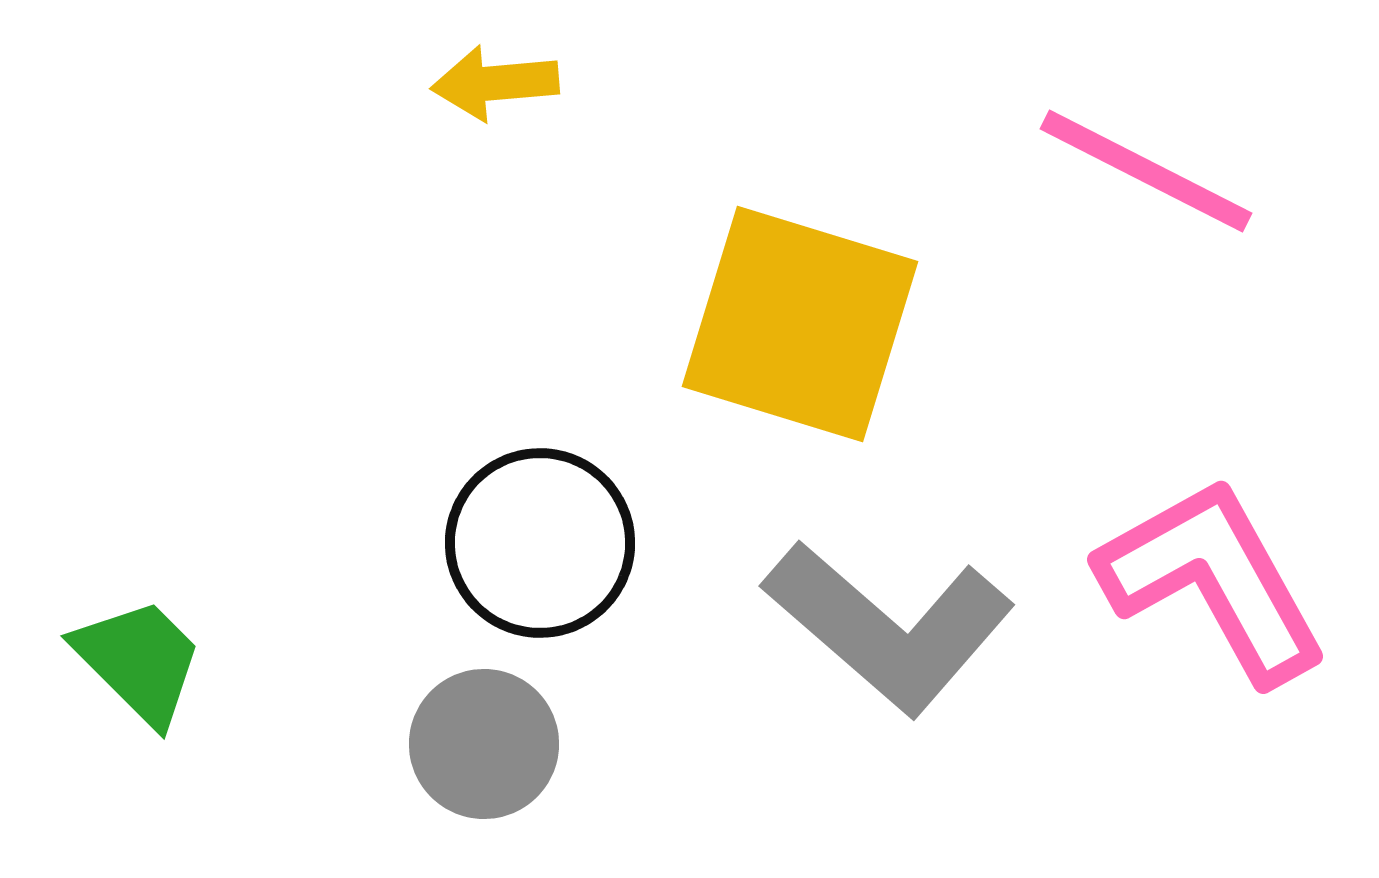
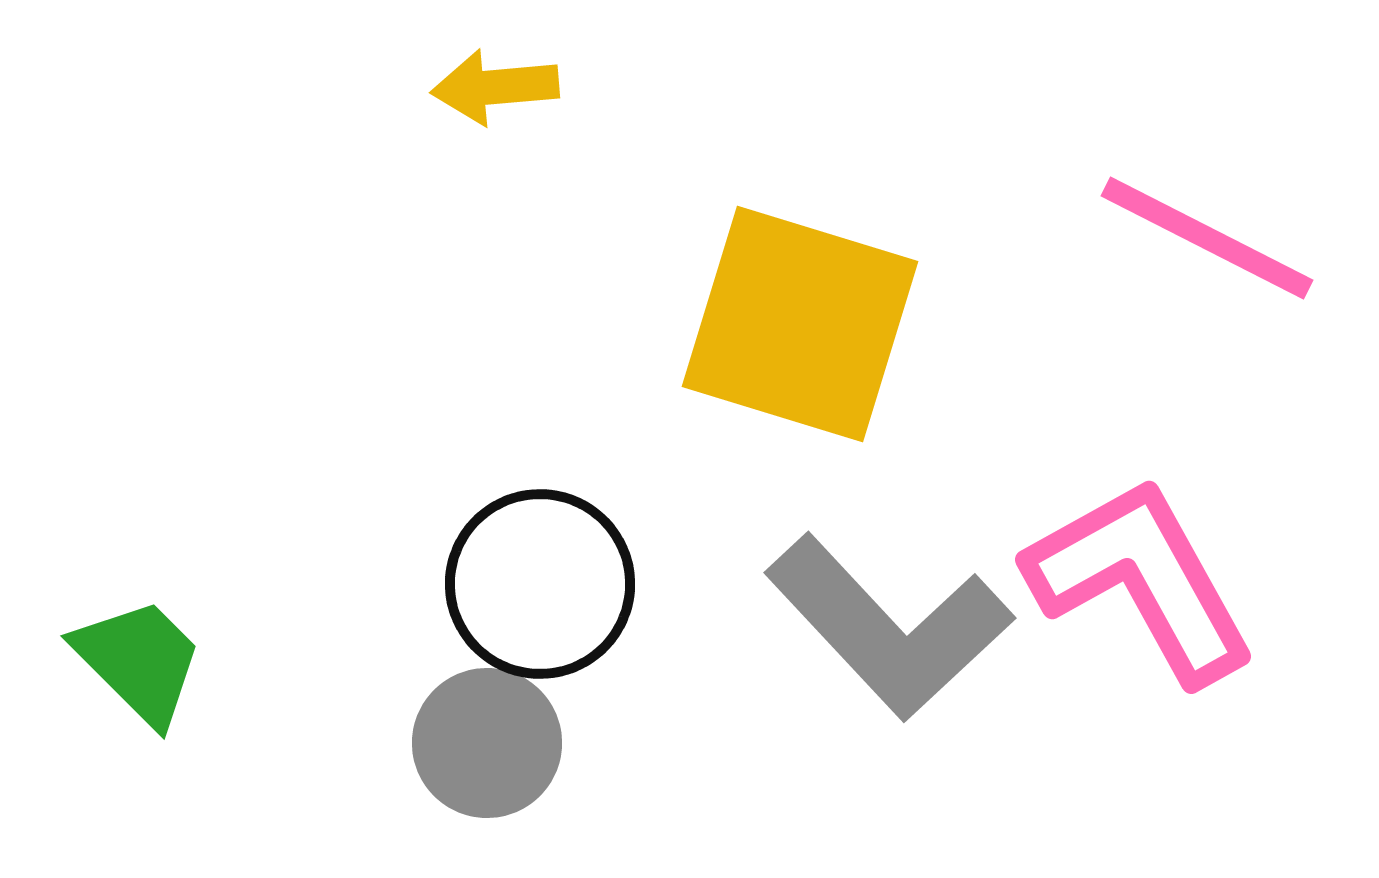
yellow arrow: moved 4 px down
pink line: moved 61 px right, 67 px down
black circle: moved 41 px down
pink L-shape: moved 72 px left
gray L-shape: rotated 6 degrees clockwise
gray circle: moved 3 px right, 1 px up
